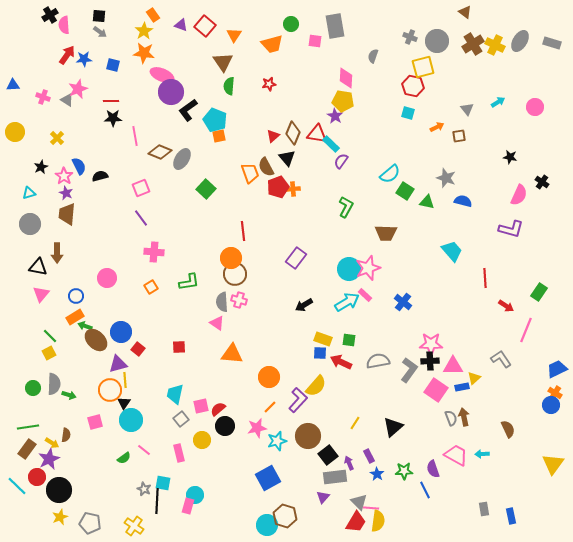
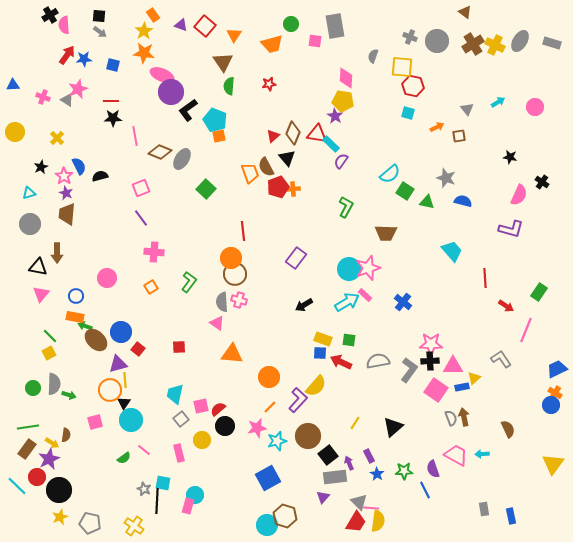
yellow square at (423, 67): moved 21 px left; rotated 20 degrees clockwise
green L-shape at (189, 282): rotated 45 degrees counterclockwise
orange rectangle at (75, 317): rotated 42 degrees clockwise
